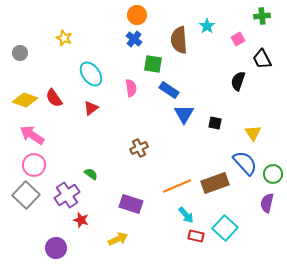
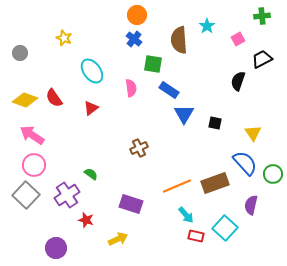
black trapezoid: rotated 90 degrees clockwise
cyan ellipse: moved 1 px right, 3 px up
purple semicircle: moved 16 px left, 2 px down
red star: moved 5 px right
